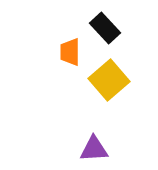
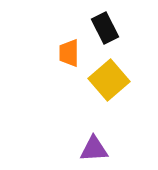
black rectangle: rotated 16 degrees clockwise
orange trapezoid: moved 1 px left, 1 px down
